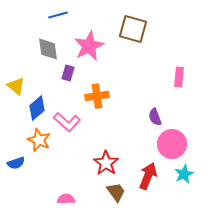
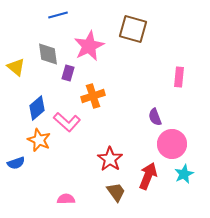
gray diamond: moved 5 px down
yellow triangle: moved 19 px up
orange cross: moved 4 px left; rotated 10 degrees counterclockwise
red star: moved 4 px right, 4 px up
